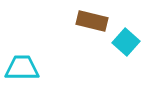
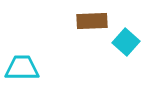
brown rectangle: rotated 16 degrees counterclockwise
